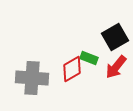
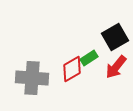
green rectangle: rotated 54 degrees counterclockwise
